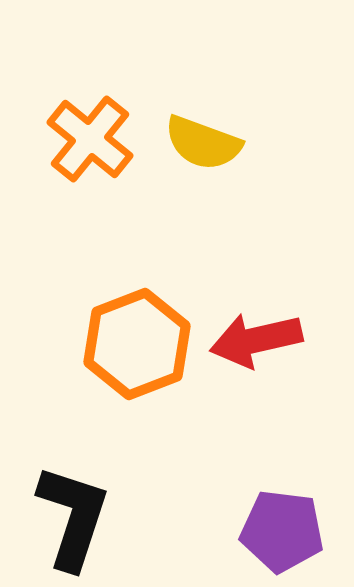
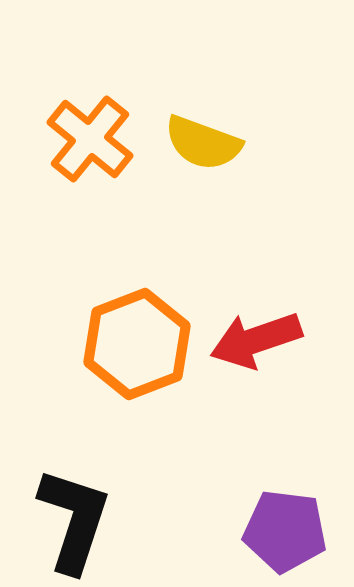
red arrow: rotated 6 degrees counterclockwise
black L-shape: moved 1 px right, 3 px down
purple pentagon: moved 3 px right
